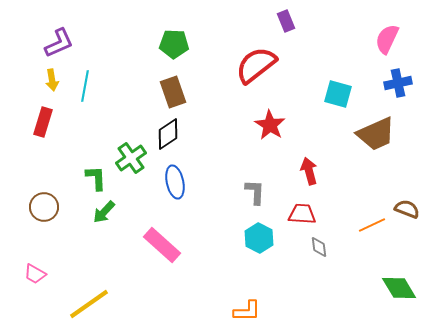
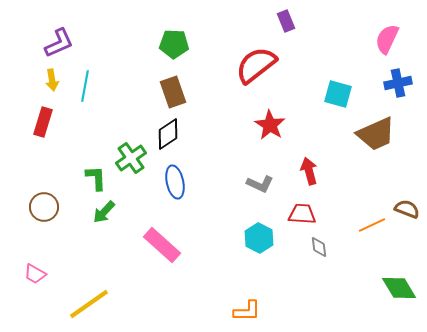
gray L-shape: moved 5 px right, 8 px up; rotated 112 degrees clockwise
